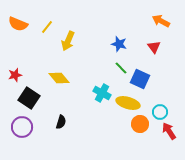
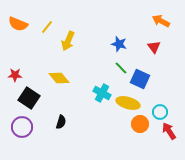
red star: rotated 16 degrees clockwise
